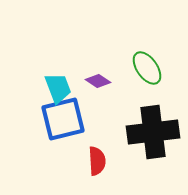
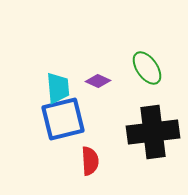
purple diamond: rotated 10 degrees counterclockwise
cyan trapezoid: rotated 16 degrees clockwise
red semicircle: moved 7 px left
